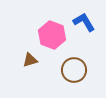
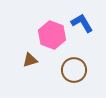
blue L-shape: moved 2 px left, 1 px down
